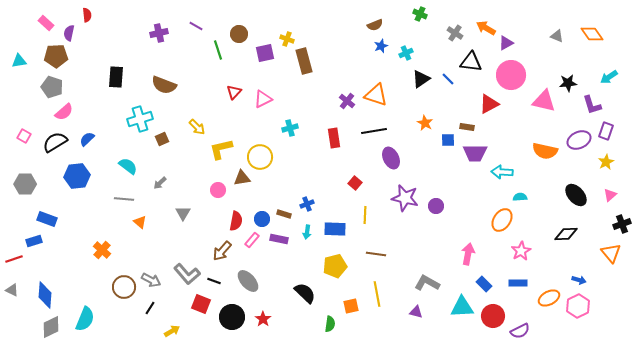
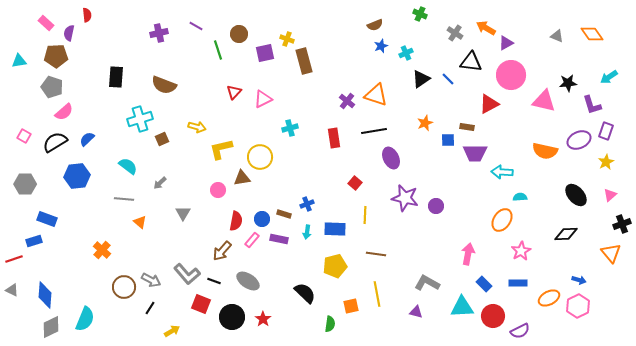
orange star at (425, 123): rotated 21 degrees clockwise
yellow arrow at (197, 127): rotated 30 degrees counterclockwise
gray ellipse at (248, 281): rotated 15 degrees counterclockwise
